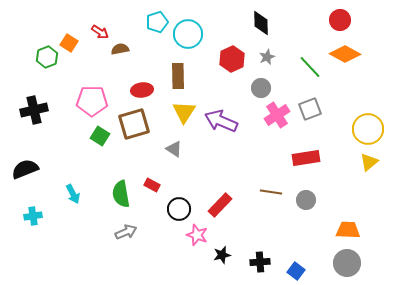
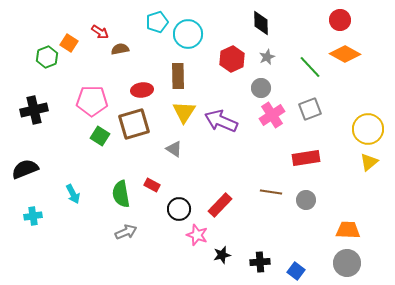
pink cross at (277, 115): moved 5 px left
